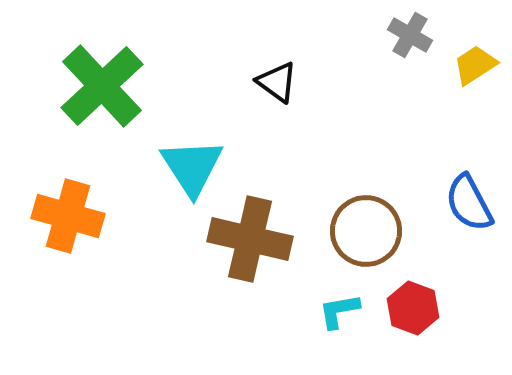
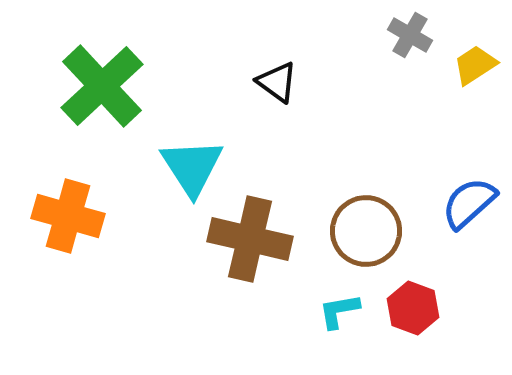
blue semicircle: rotated 76 degrees clockwise
